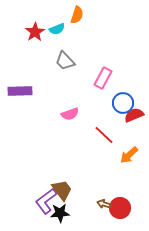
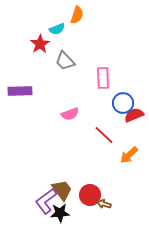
red star: moved 5 px right, 12 px down
pink rectangle: rotated 30 degrees counterclockwise
red circle: moved 30 px left, 13 px up
